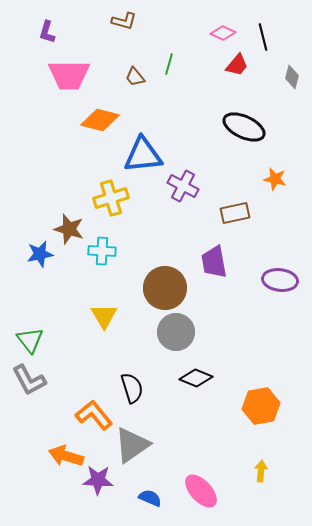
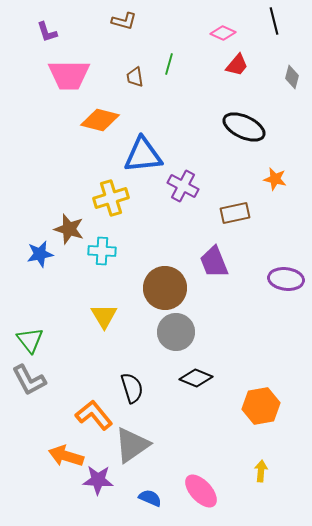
purple L-shape: rotated 35 degrees counterclockwise
black line: moved 11 px right, 16 px up
brown trapezoid: rotated 30 degrees clockwise
purple trapezoid: rotated 12 degrees counterclockwise
purple ellipse: moved 6 px right, 1 px up
